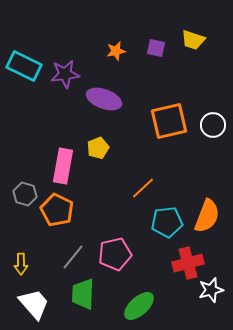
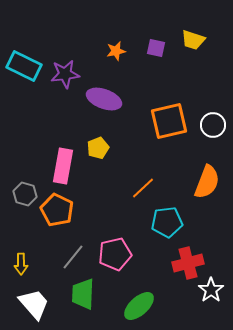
orange semicircle: moved 34 px up
white star: rotated 20 degrees counterclockwise
